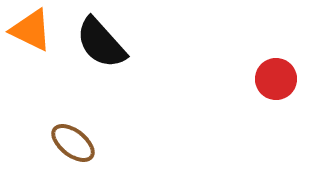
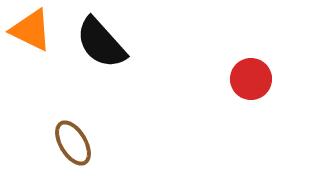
red circle: moved 25 px left
brown ellipse: rotated 21 degrees clockwise
